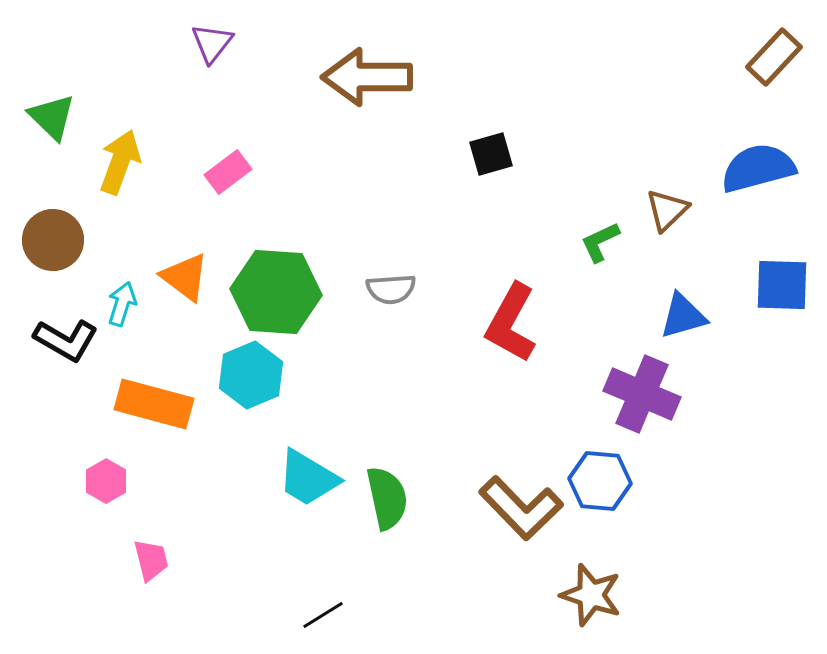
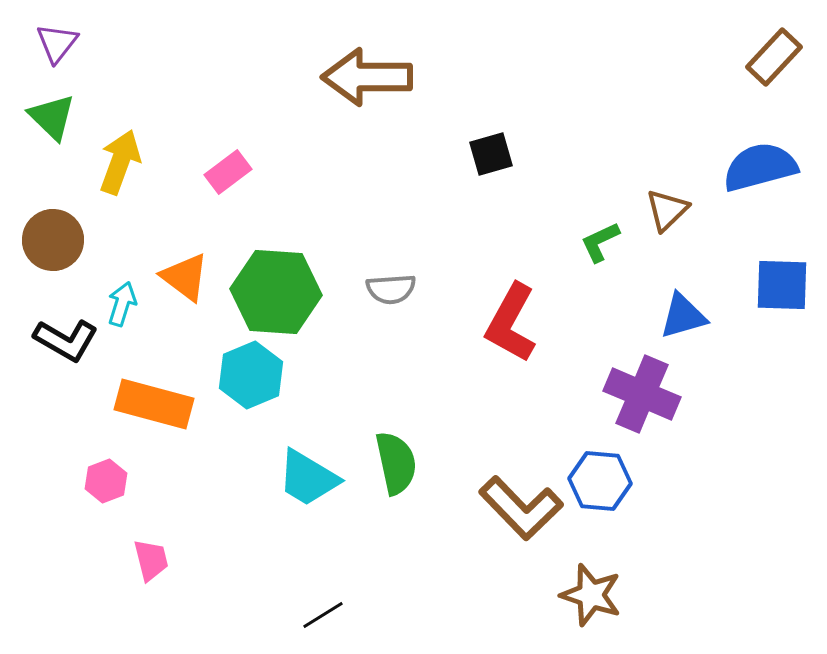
purple triangle: moved 155 px left
blue semicircle: moved 2 px right, 1 px up
pink hexagon: rotated 9 degrees clockwise
green semicircle: moved 9 px right, 35 px up
